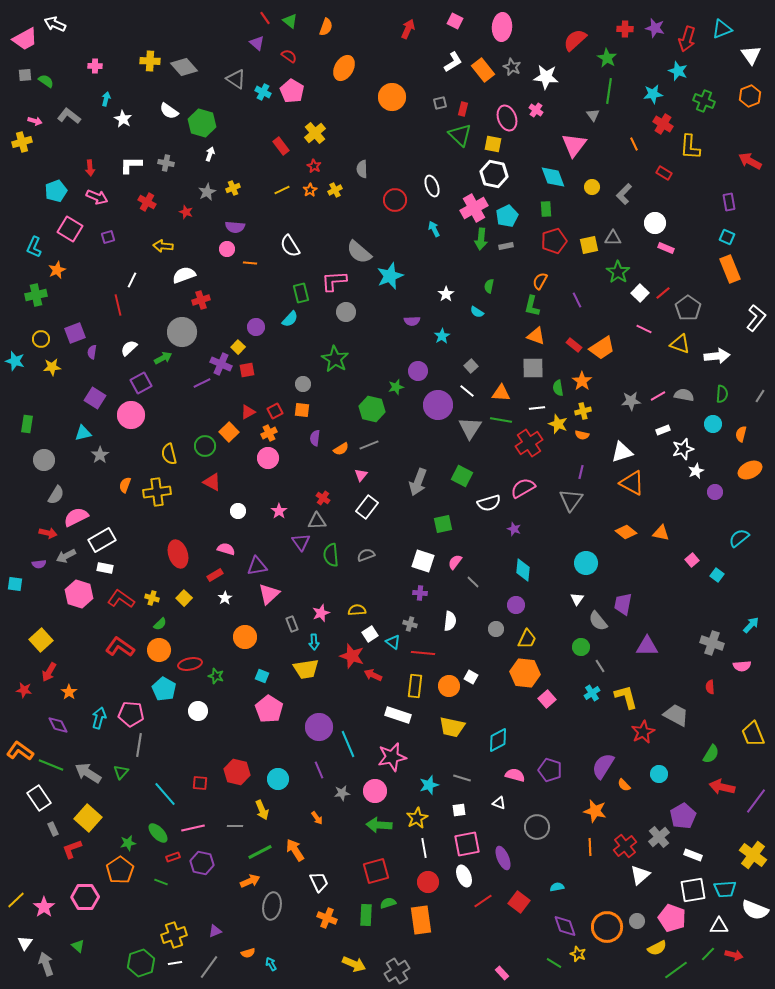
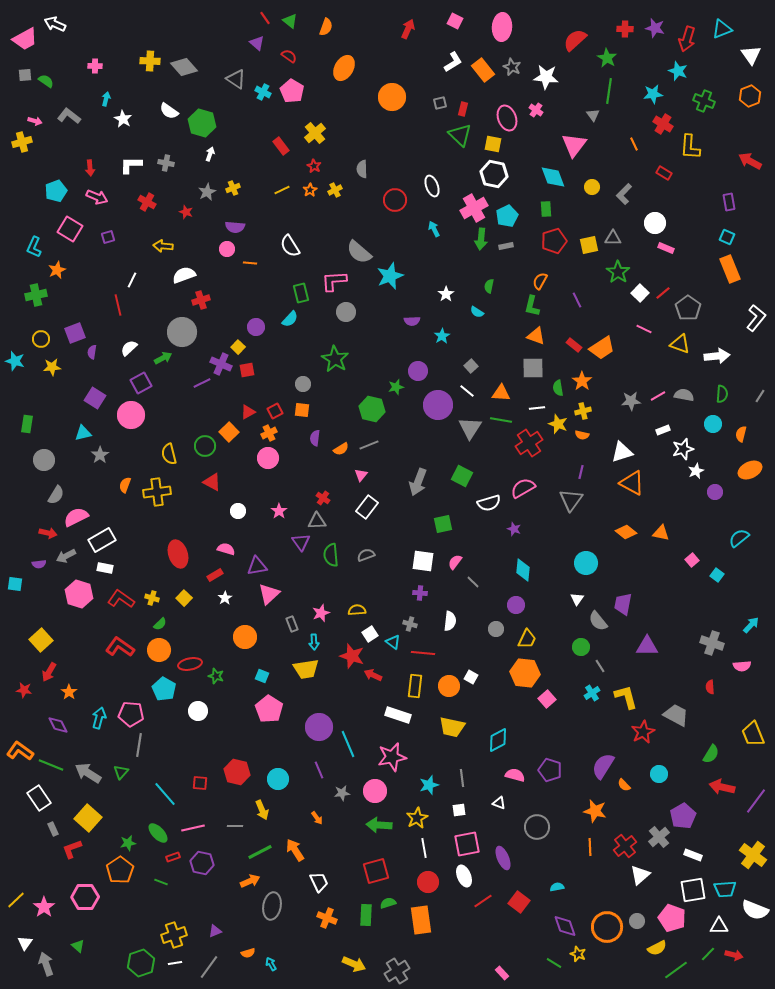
white square at (423, 561): rotated 10 degrees counterclockwise
gray line at (462, 778): rotated 66 degrees clockwise
